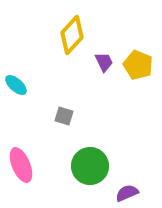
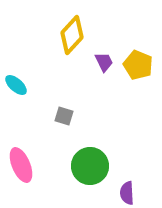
purple semicircle: rotated 70 degrees counterclockwise
